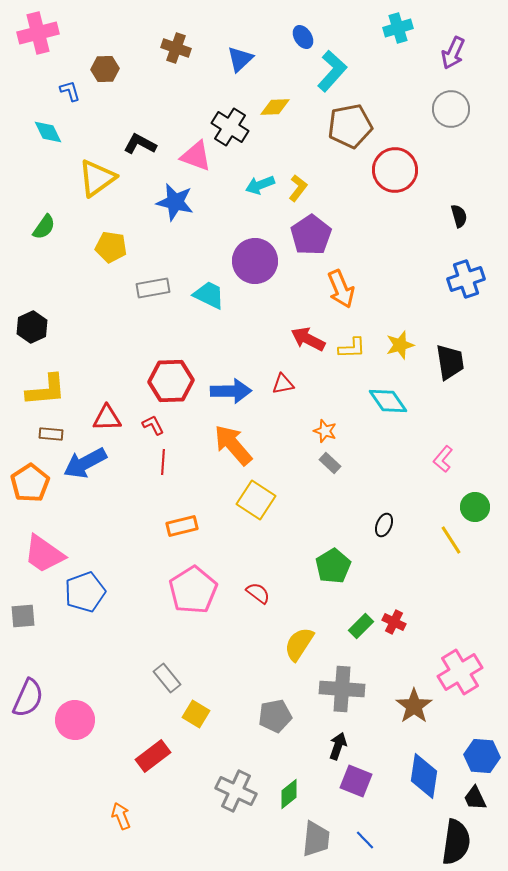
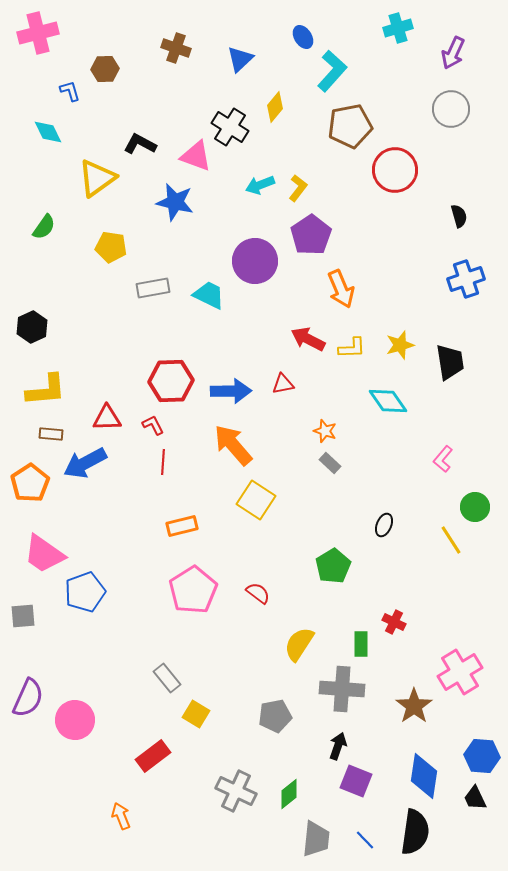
yellow diamond at (275, 107): rotated 48 degrees counterclockwise
green rectangle at (361, 626): moved 18 px down; rotated 45 degrees counterclockwise
black semicircle at (456, 842): moved 41 px left, 10 px up
